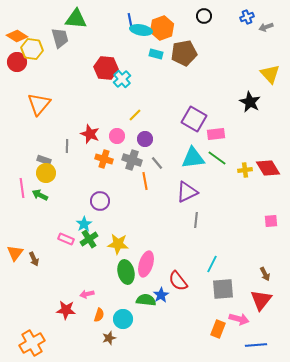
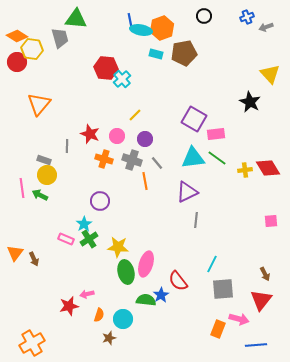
yellow circle at (46, 173): moved 1 px right, 2 px down
yellow star at (118, 244): moved 3 px down
red star at (66, 310): moved 3 px right, 4 px up; rotated 18 degrees counterclockwise
